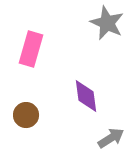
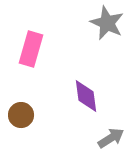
brown circle: moved 5 px left
